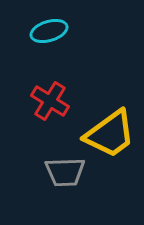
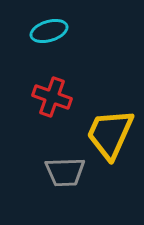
red cross: moved 2 px right, 4 px up; rotated 12 degrees counterclockwise
yellow trapezoid: rotated 150 degrees clockwise
